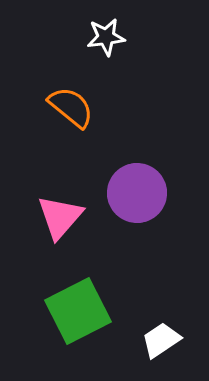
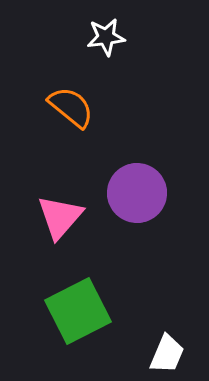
white trapezoid: moved 6 px right, 14 px down; rotated 147 degrees clockwise
